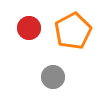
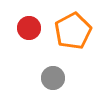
gray circle: moved 1 px down
